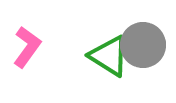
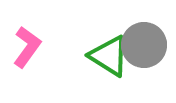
gray circle: moved 1 px right
